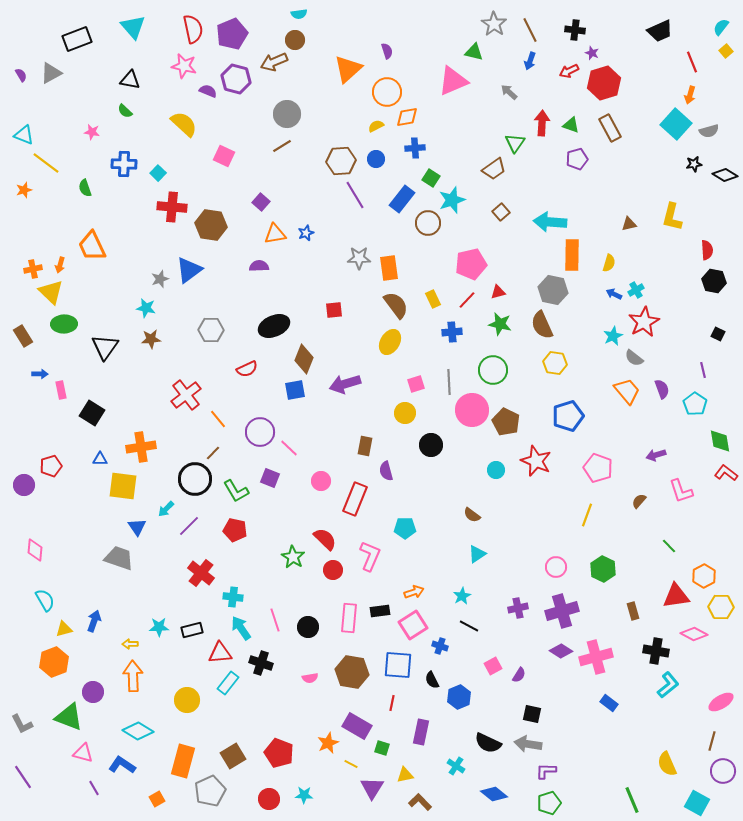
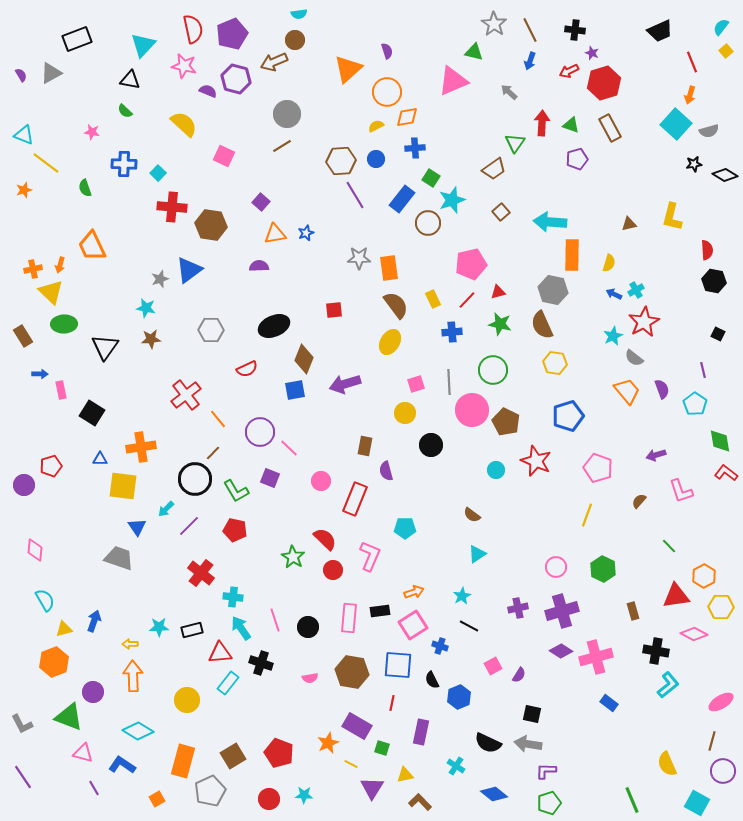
cyan triangle at (133, 27): moved 10 px right, 18 px down; rotated 24 degrees clockwise
